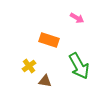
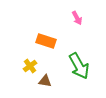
pink arrow: rotated 32 degrees clockwise
orange rectangle: moved 3 px left, 1 px down
yellow cross: moved 1 px right
